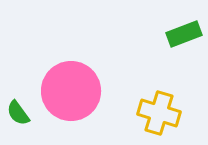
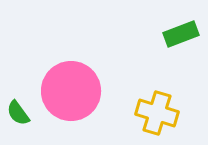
green rectangle: moved 3 px left
yellow cross: moved 2 px left
